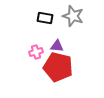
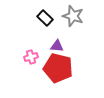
black rectangle: rotated 35 degrees clockwise
pink cross: moved 5 px left, 5 px down
red pentagon: moved 1 px down
